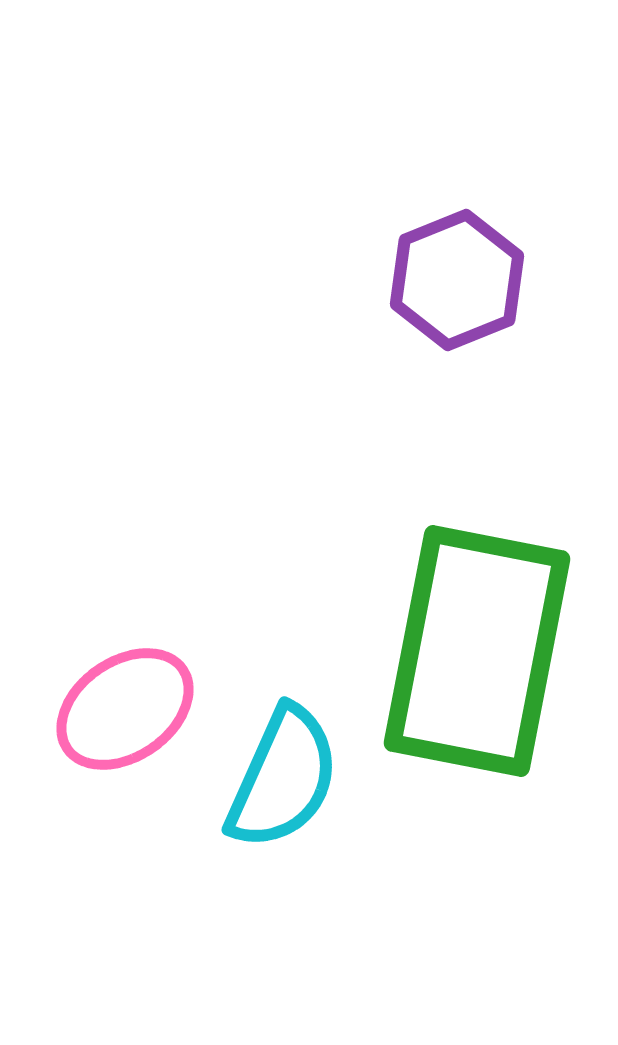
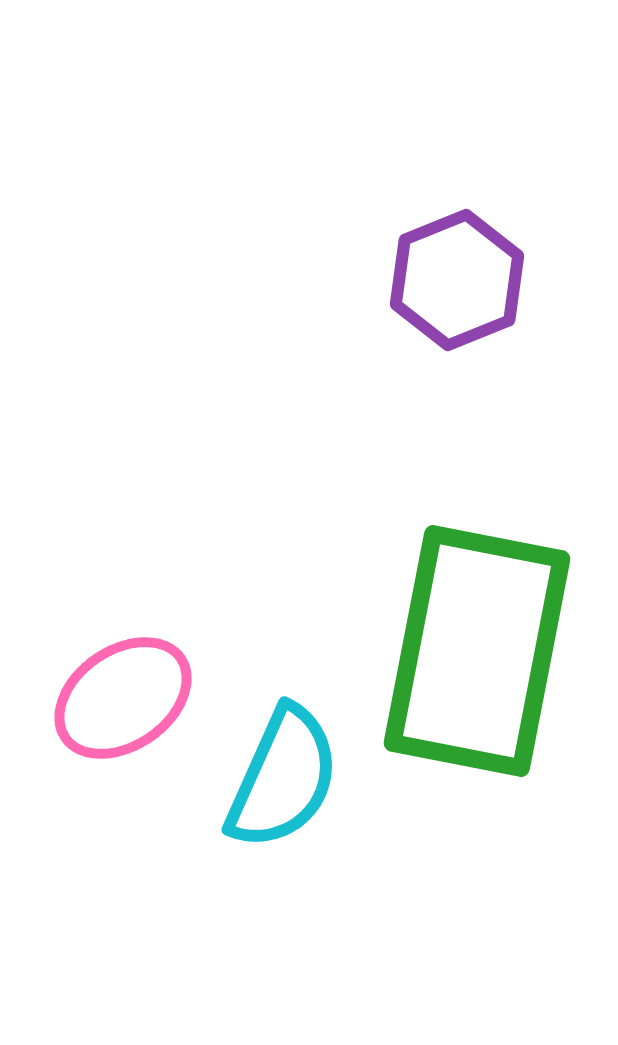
pink ellipse: moved 2 px left, 11 px up
